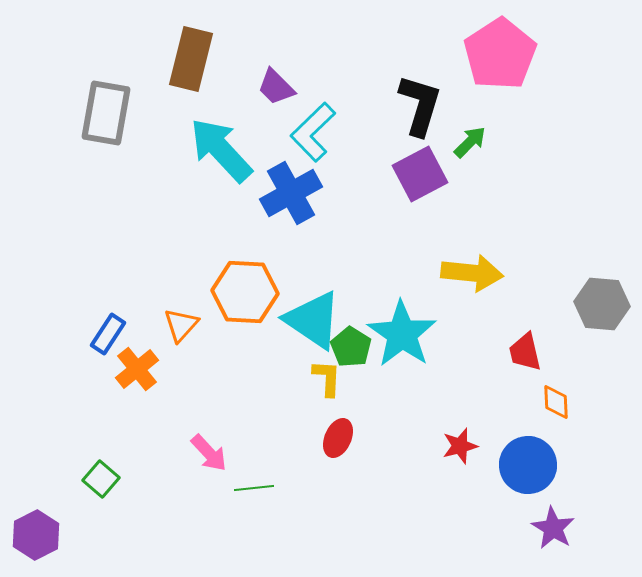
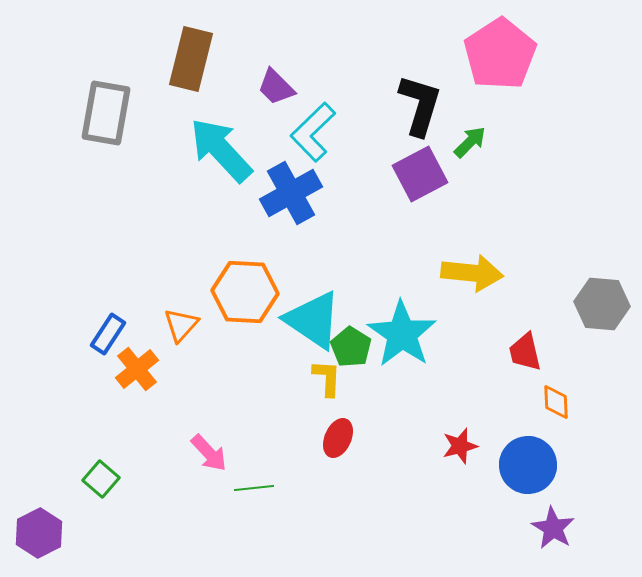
purple hexagon: moved 3 px right, 2 px up
